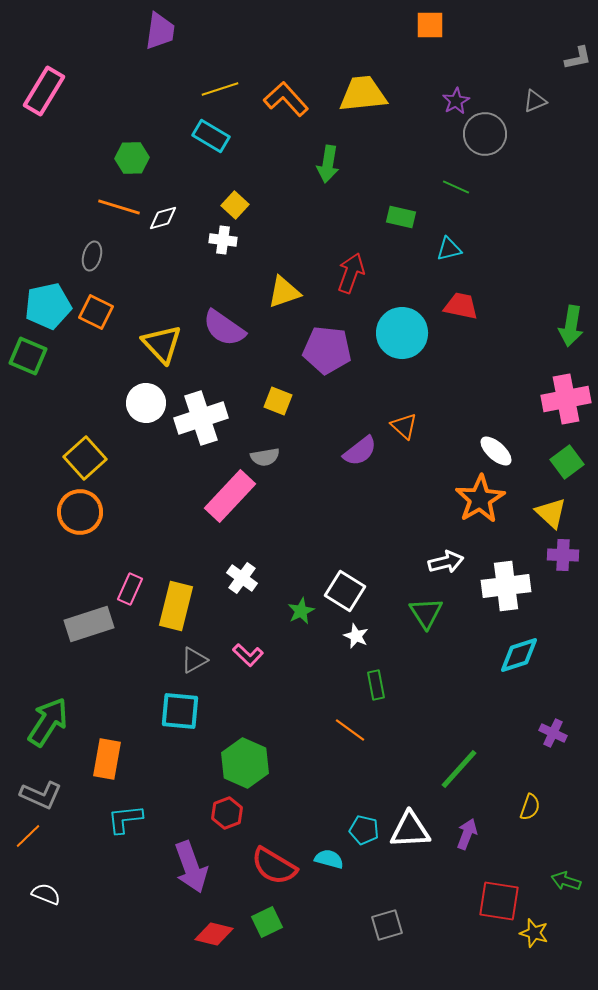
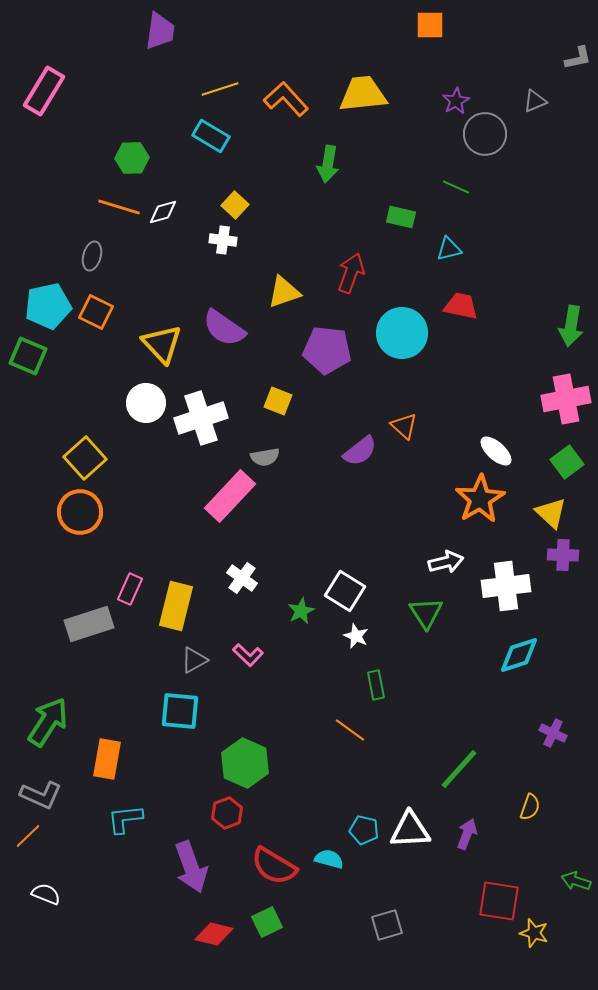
white diamond at (163, 218): moved 6 px up
green arrow at (566, 881): moved 10 px right
